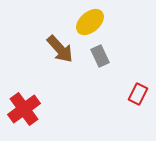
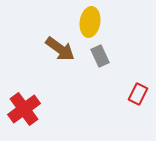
yellow ellipse: rotated 40 degrees counterclockwise
brown arrow: rotated 12 degrees counterclockwise
